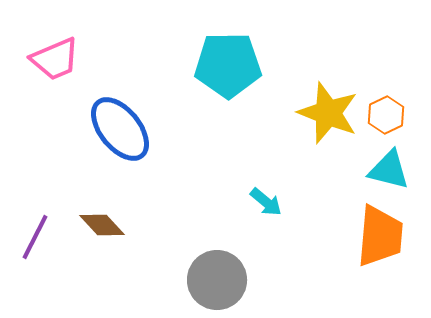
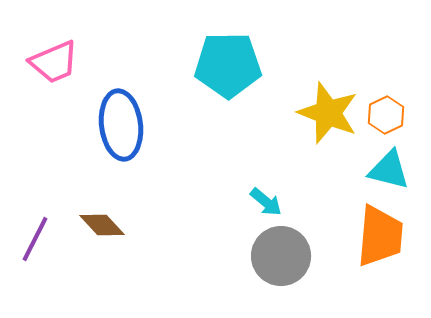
pink trapezoid: moved 1 px left, 3 px down
blue ellipse: moved 1 px right, 4 px up; rotated 32 degrees clockwise
purple line: moved 2 px down
gray circle: moved 64 px right, 24 px up
